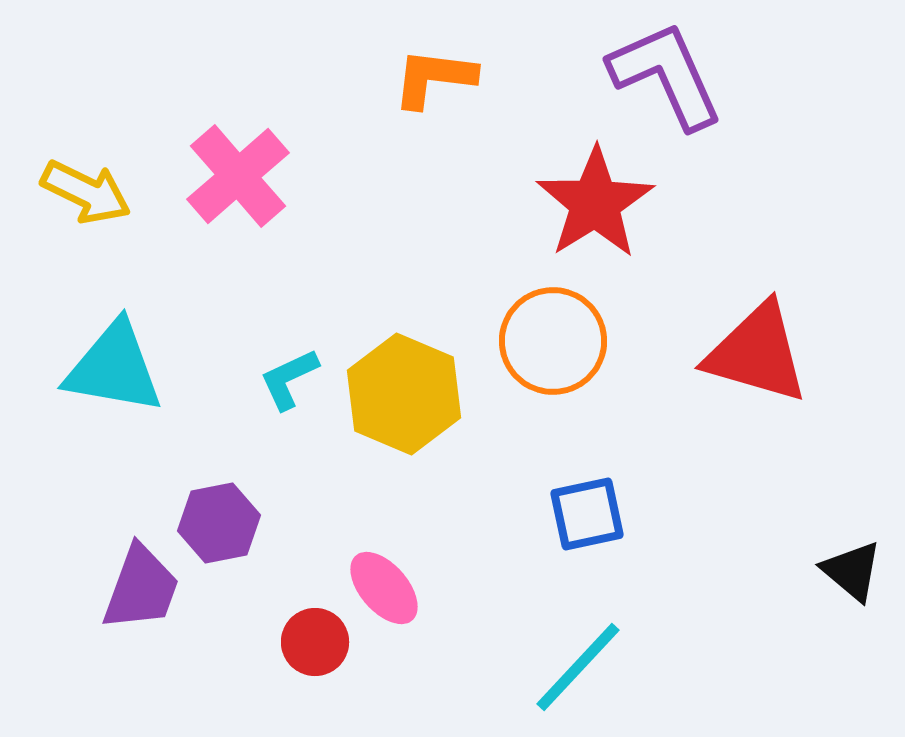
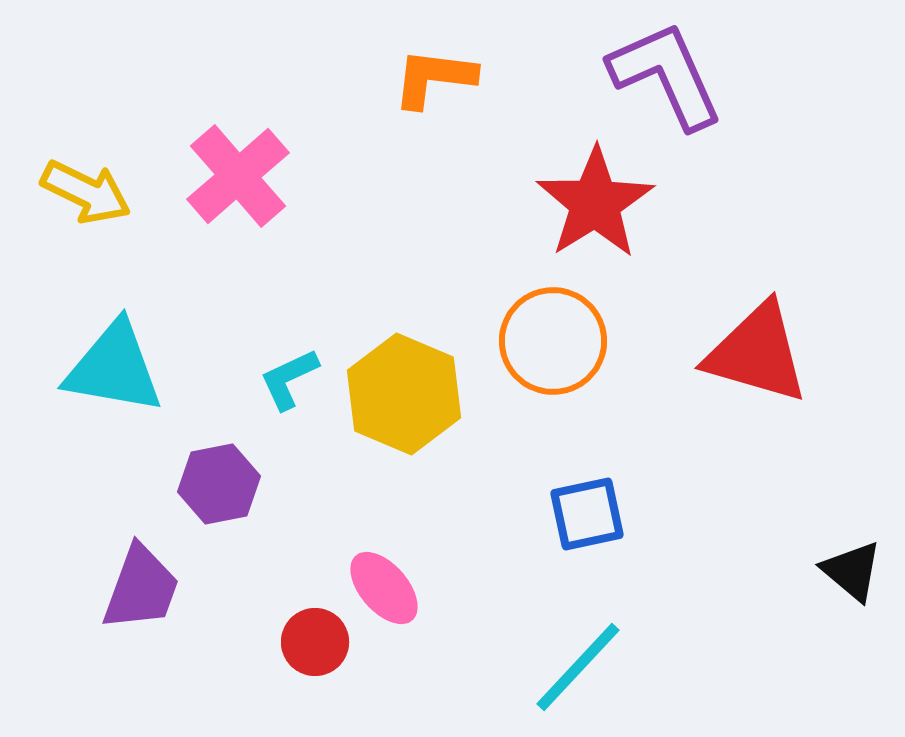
purple hexagon: moved 39 px up
